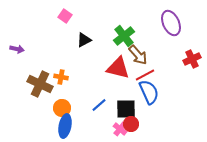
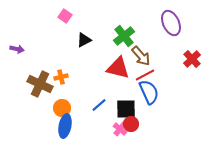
brown arrow: moved 3 px right, 1 px down
red cross: rotated 18 degrees counterclockwise
orange cross: rotated 24 degrees counterclockwise
